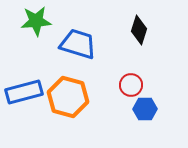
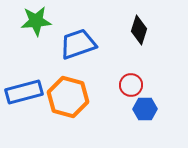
blue trapezoid: rotated 36 degrees counterclockwise
